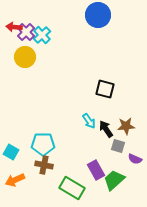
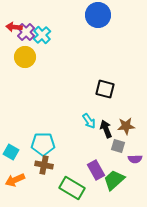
black arrow: rotated 12 degrees clockwise
purple semicircle: rotated 24 degrees counterclockwise
